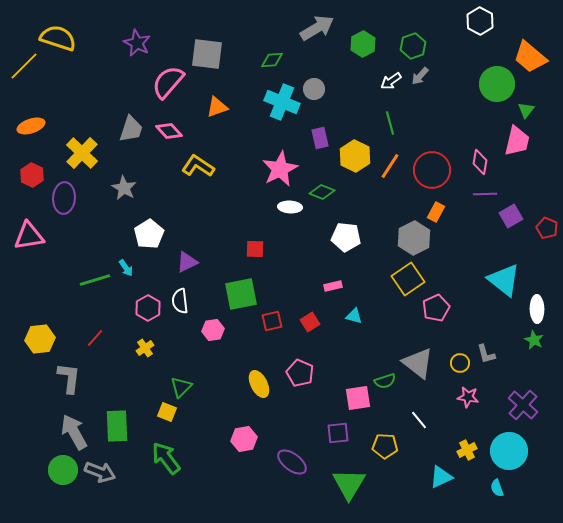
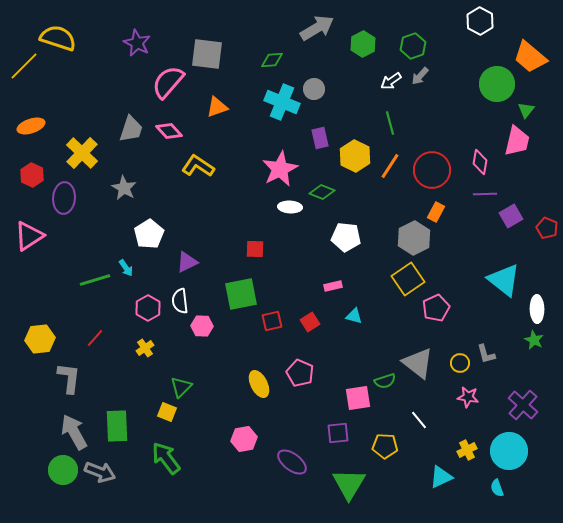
pink triangle at (29, 236): rotated 24 degrees counterclockwise
pink hexagon at (213, 330): moved 11 px left, 4 px up; rotated 10 degrees clockwise
